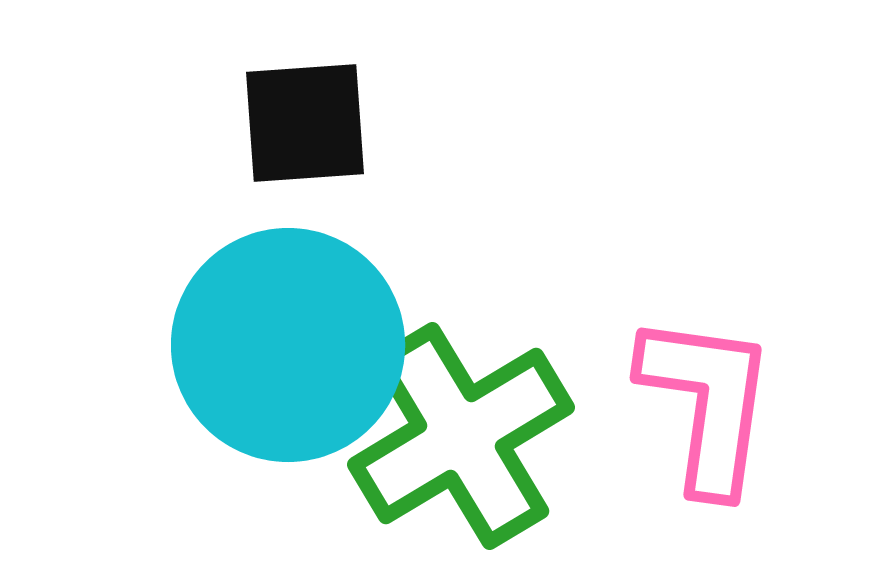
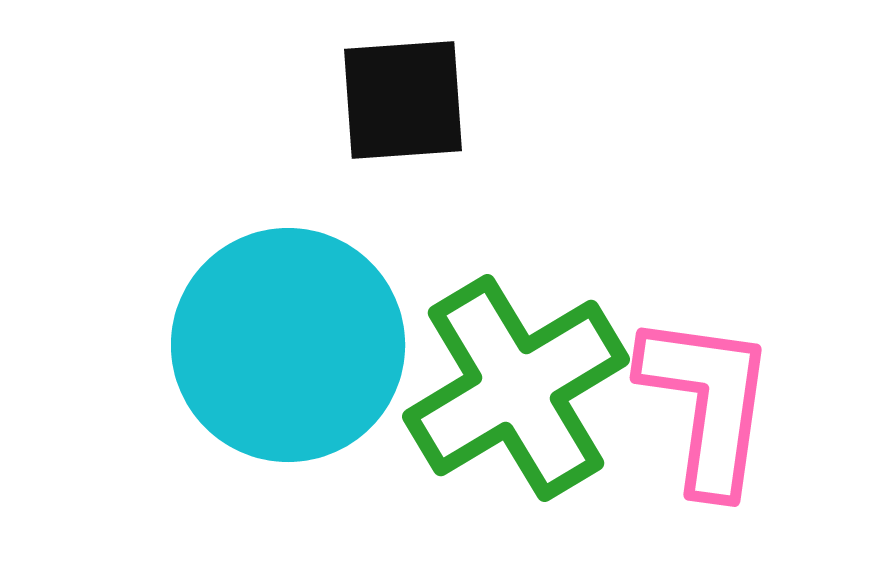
black square: moved 98 px right, 23 px up
green cross: moved 55 px right, 48 px up
